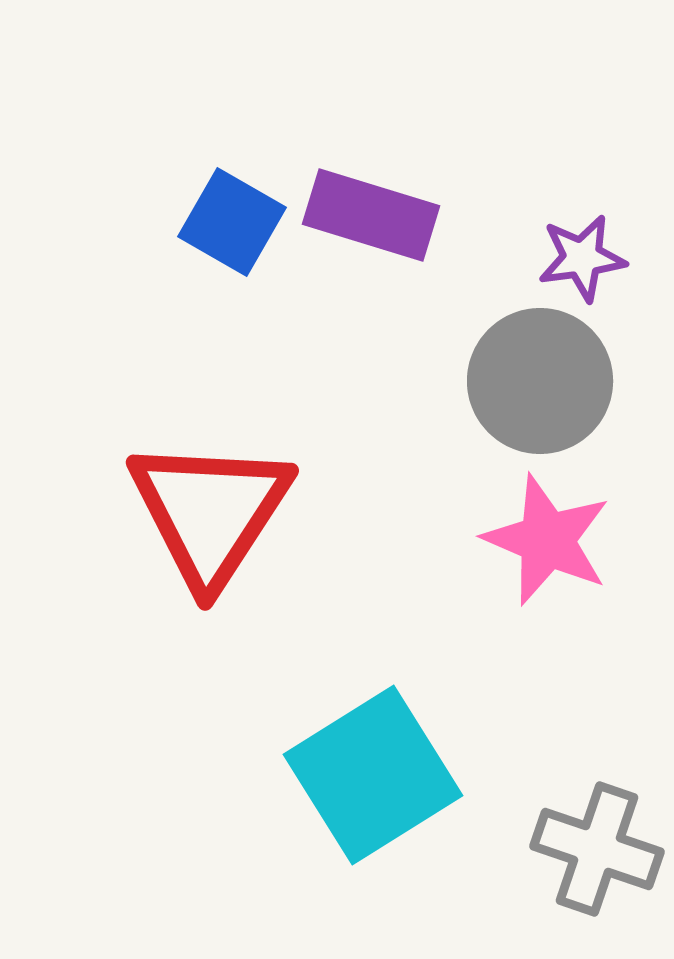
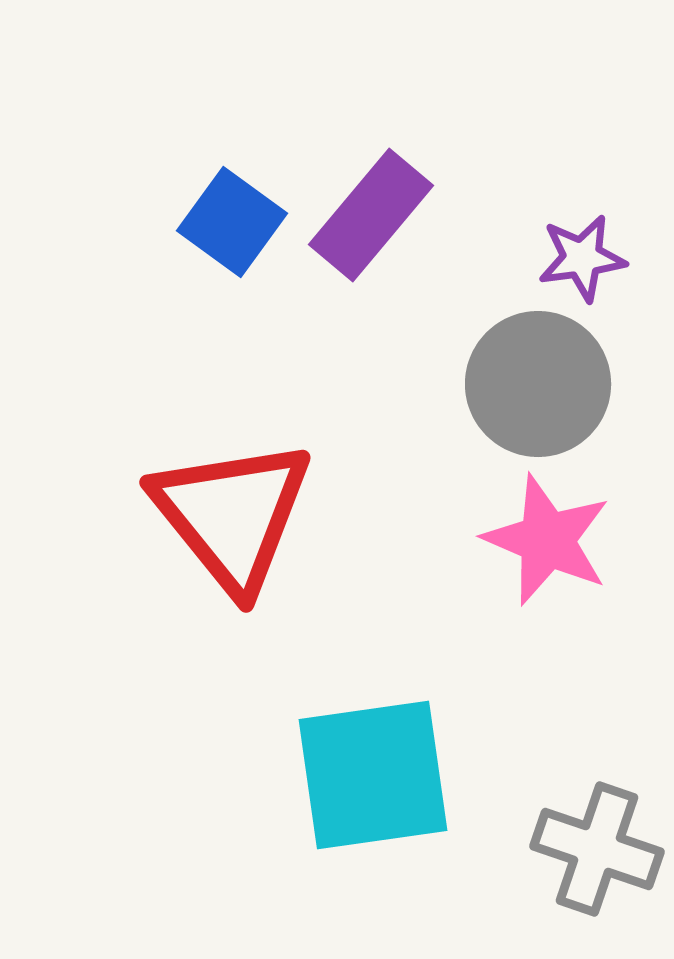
purple rectangle: rotated 67 degrees counterclockwise
blue square: rotated 6 degrees clockwise
gray circle: moved 2 px left, 3 px down
red triangle: moved 22 px right, 3 px down; rotated 12 degrees counterclockwise
cyan square: rotated 24 degrees clockwise
